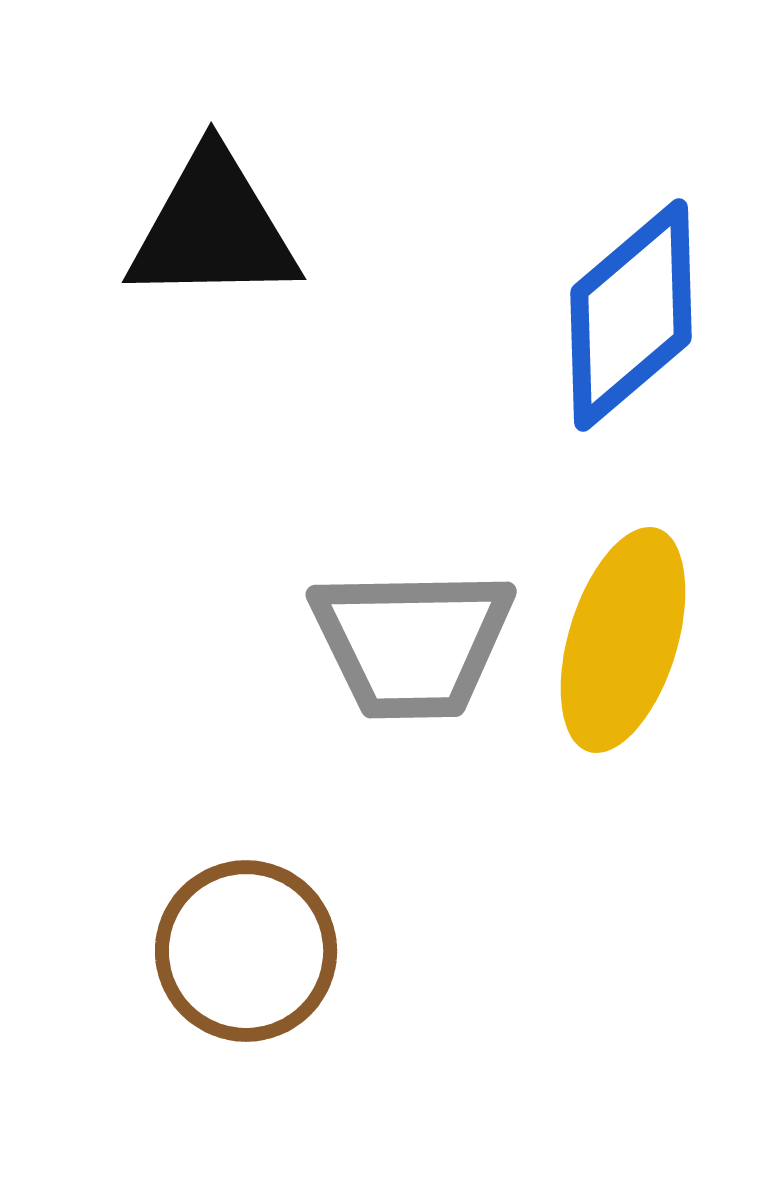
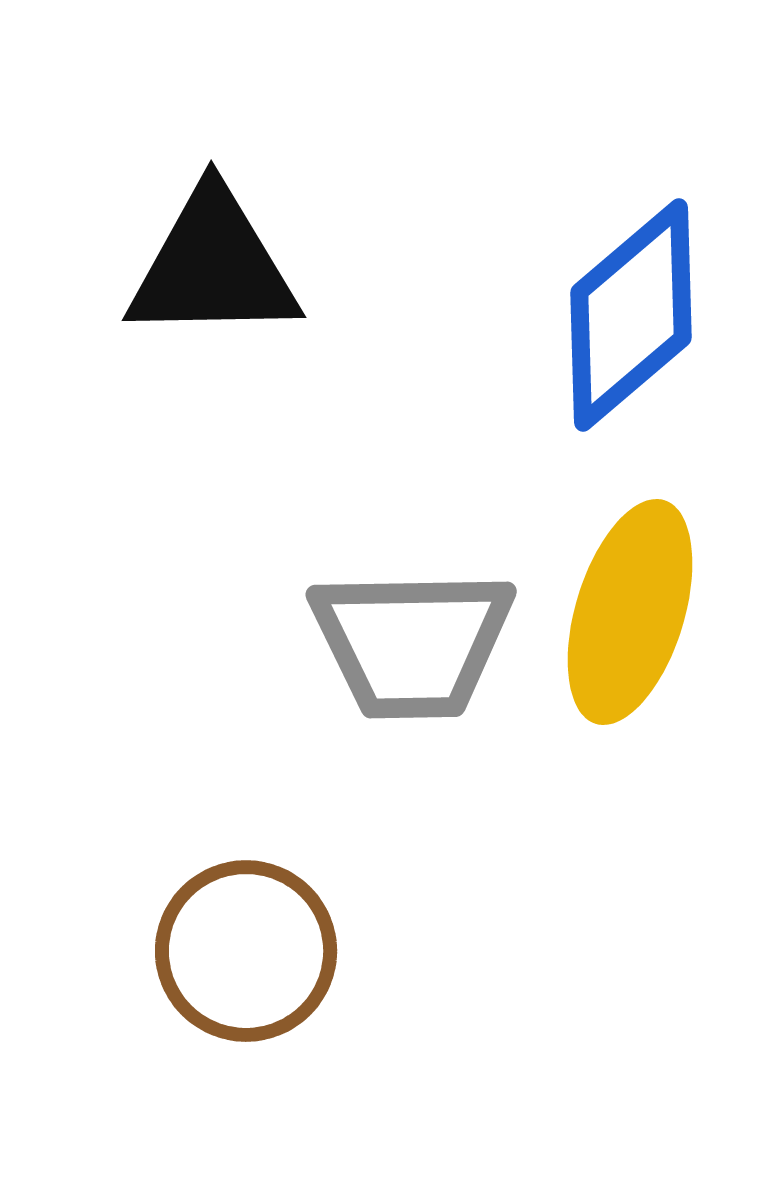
black triangle: moved 38 px down
yellow ellipse: moved 7 px right, 28 px up
